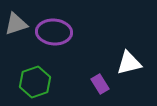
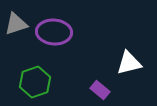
purple rectangle: moved 6 px down; rotated 18 degrees counterclockwise
